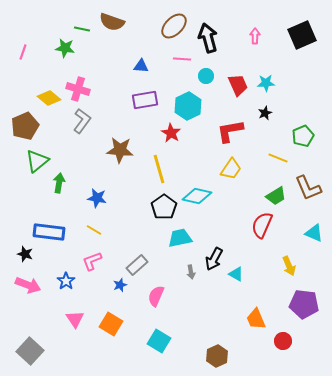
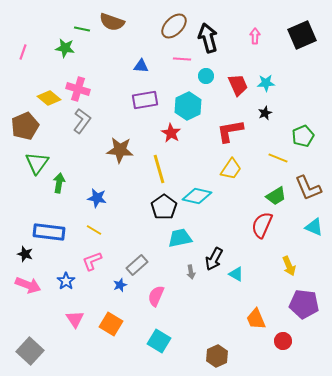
green triangle at (37, 161): moved 2 px down; rotated 15 degrees counterclockwise
cyan triangle at (314, 233): moved 6 px up
